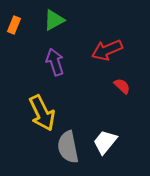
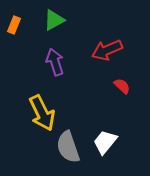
gray semicircle: rotated 8 degrees counterclockwise
